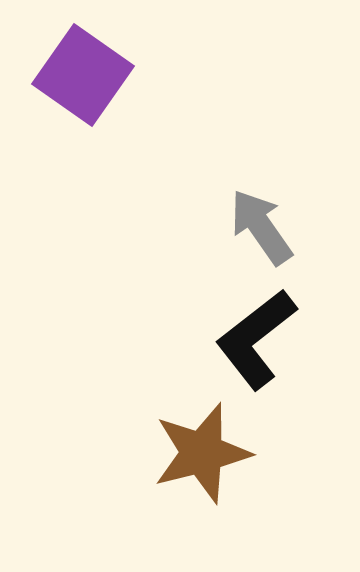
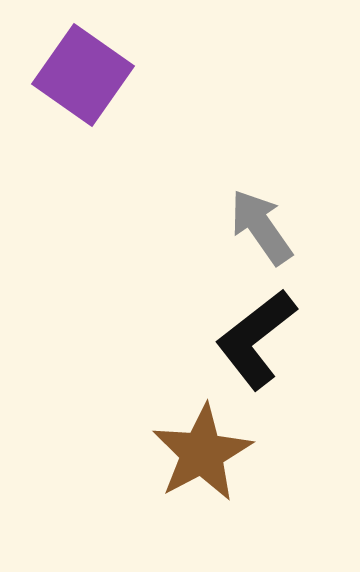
brown star: rotated 14 degrees counterclockwise
